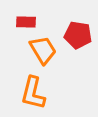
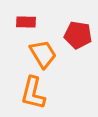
orange trapezoid: moved 4 px down
